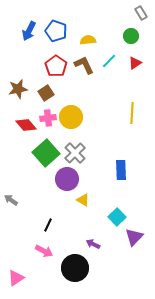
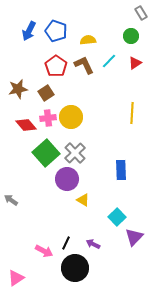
black line: moved 18 px right, 18 px down
